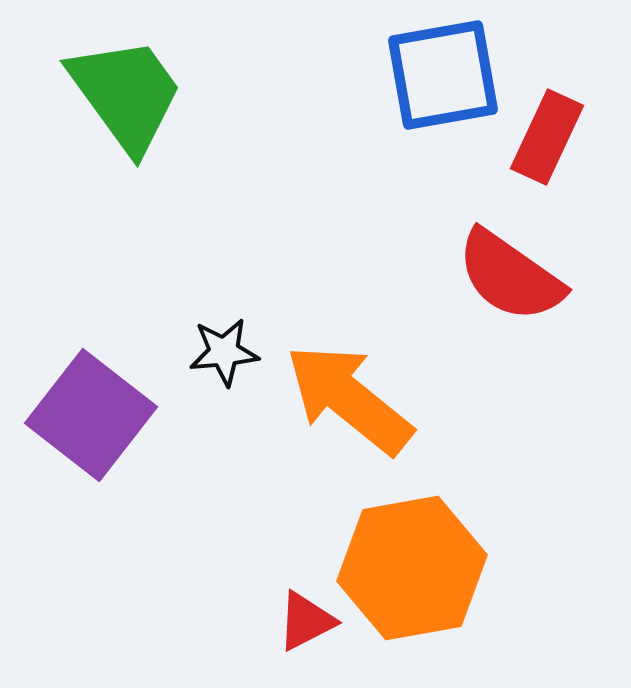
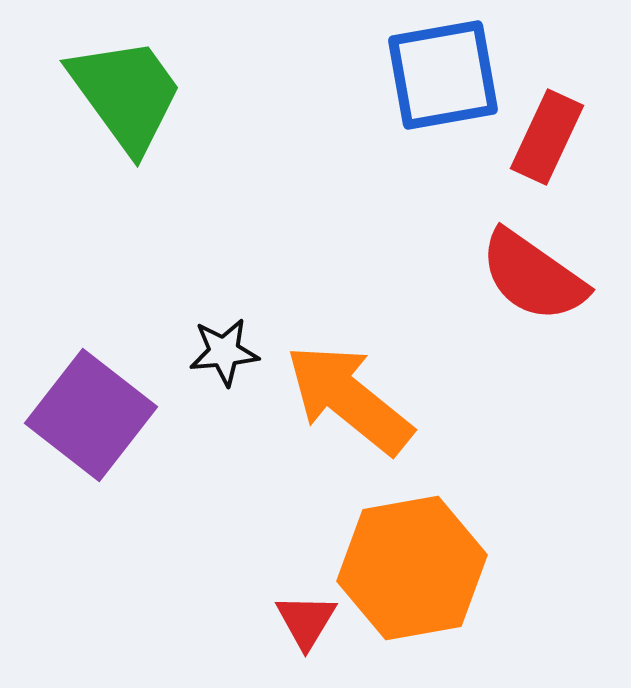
red semicircle: moved 23 px right
red triangle: rotated 32 degrees counterclockwise
